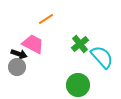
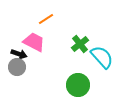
pink trapezoid: moved 1 px right, 2 px up
